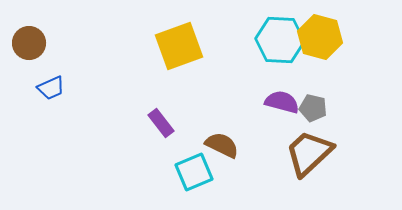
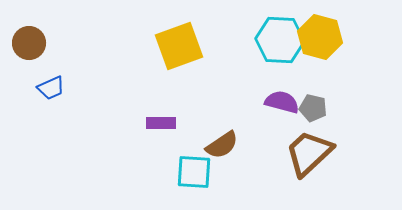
purple rectangle: rotated 52 degrees counterclockwise
brown semicircle: rotated 120 degrees clockwise
cyan square: rotated 27 degrees clockwise
